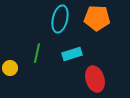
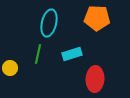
cyan ellipse: moved 11 px left, 4 px down
green line: moved 1 px right, 1 px down
red ellipse: rotated 20 degrees clockwise
